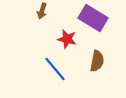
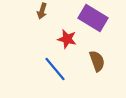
brown semicircle: rotated 30 degrees counterclockwise
